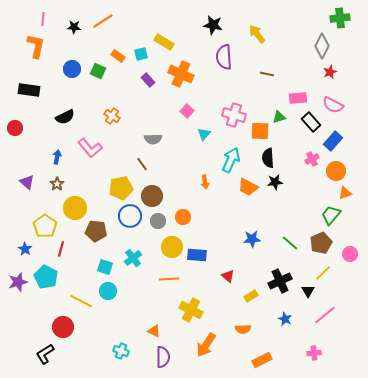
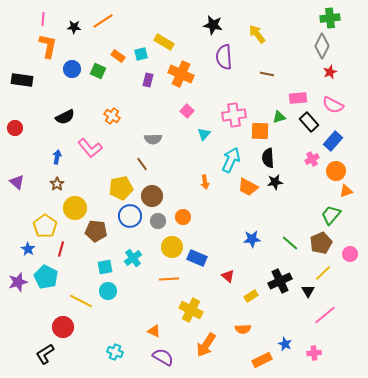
green cross at (340, 18): moved 10 px left
orange L-shape at (36, 46): moved 12 px right
purple rectangle at (148, 80): rotated 56 degrees clockwise
black rectangle at (29, 90): moved 7 px left, 10 px up
pink cross at (234, 115): rotated 25 degrees counterclockwise
black rectangle at (311, 122): moved 2 px left
purple triangle at (27, 182): moved 10 px left
orange triangle at (345, 193): moved 1 px right, 2 px up
blue star at (25, 249): moved 3 px right
blue rectangle at (197, 255): moved 3 px down; rotated 18 degrees clockwise
cyan square at (105, 267): rotated 28 degrees counterclockwise
blue star at (285, 319): moved 25 px down
cyan cross at (121, 351): moved 6 px left, 1 px down
purple semicircle at (163, 357): rotated 60 degrees counterclockwise
